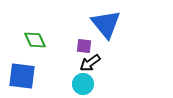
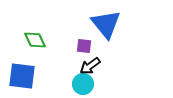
black arrow: moved 3 px down
